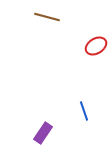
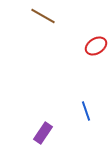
brown line: moved 4 px left, 1 px up; rotated 15 degrees clockwise
blue line: moved 2 px right
